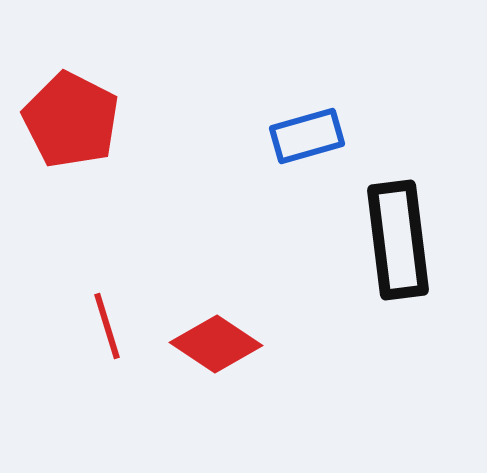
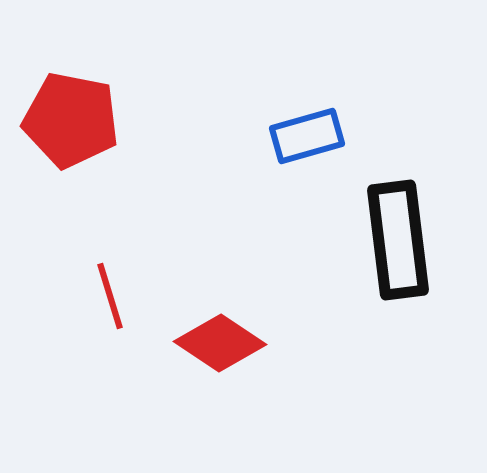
red pentagon: rotated 16 degrees counterclockwise
red line: moved 3 px right, 30 px up
red diamond: moved 4 px right, 1 px up
